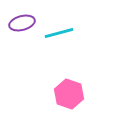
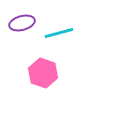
pink hexagon: moved 26 px left, 21 px up
